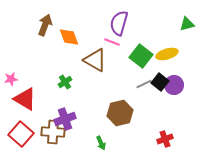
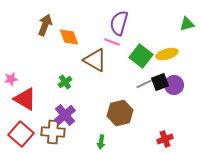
black square: rotated 30 degrees clockwise
purple cross: moved 4 px up; rotated 20 degrees counterclockwise
green arrow: moved 1 px up; rotated 32 degrees clockwise
